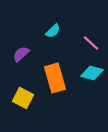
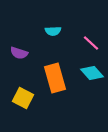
cyan semicircle: rotated 42 degrees clockwise
purple semicircle: moved 2 px left, 1 px up; rotated 120 degrees counterclockwise
cyan diamond: rotated 35 degrees clockwise
